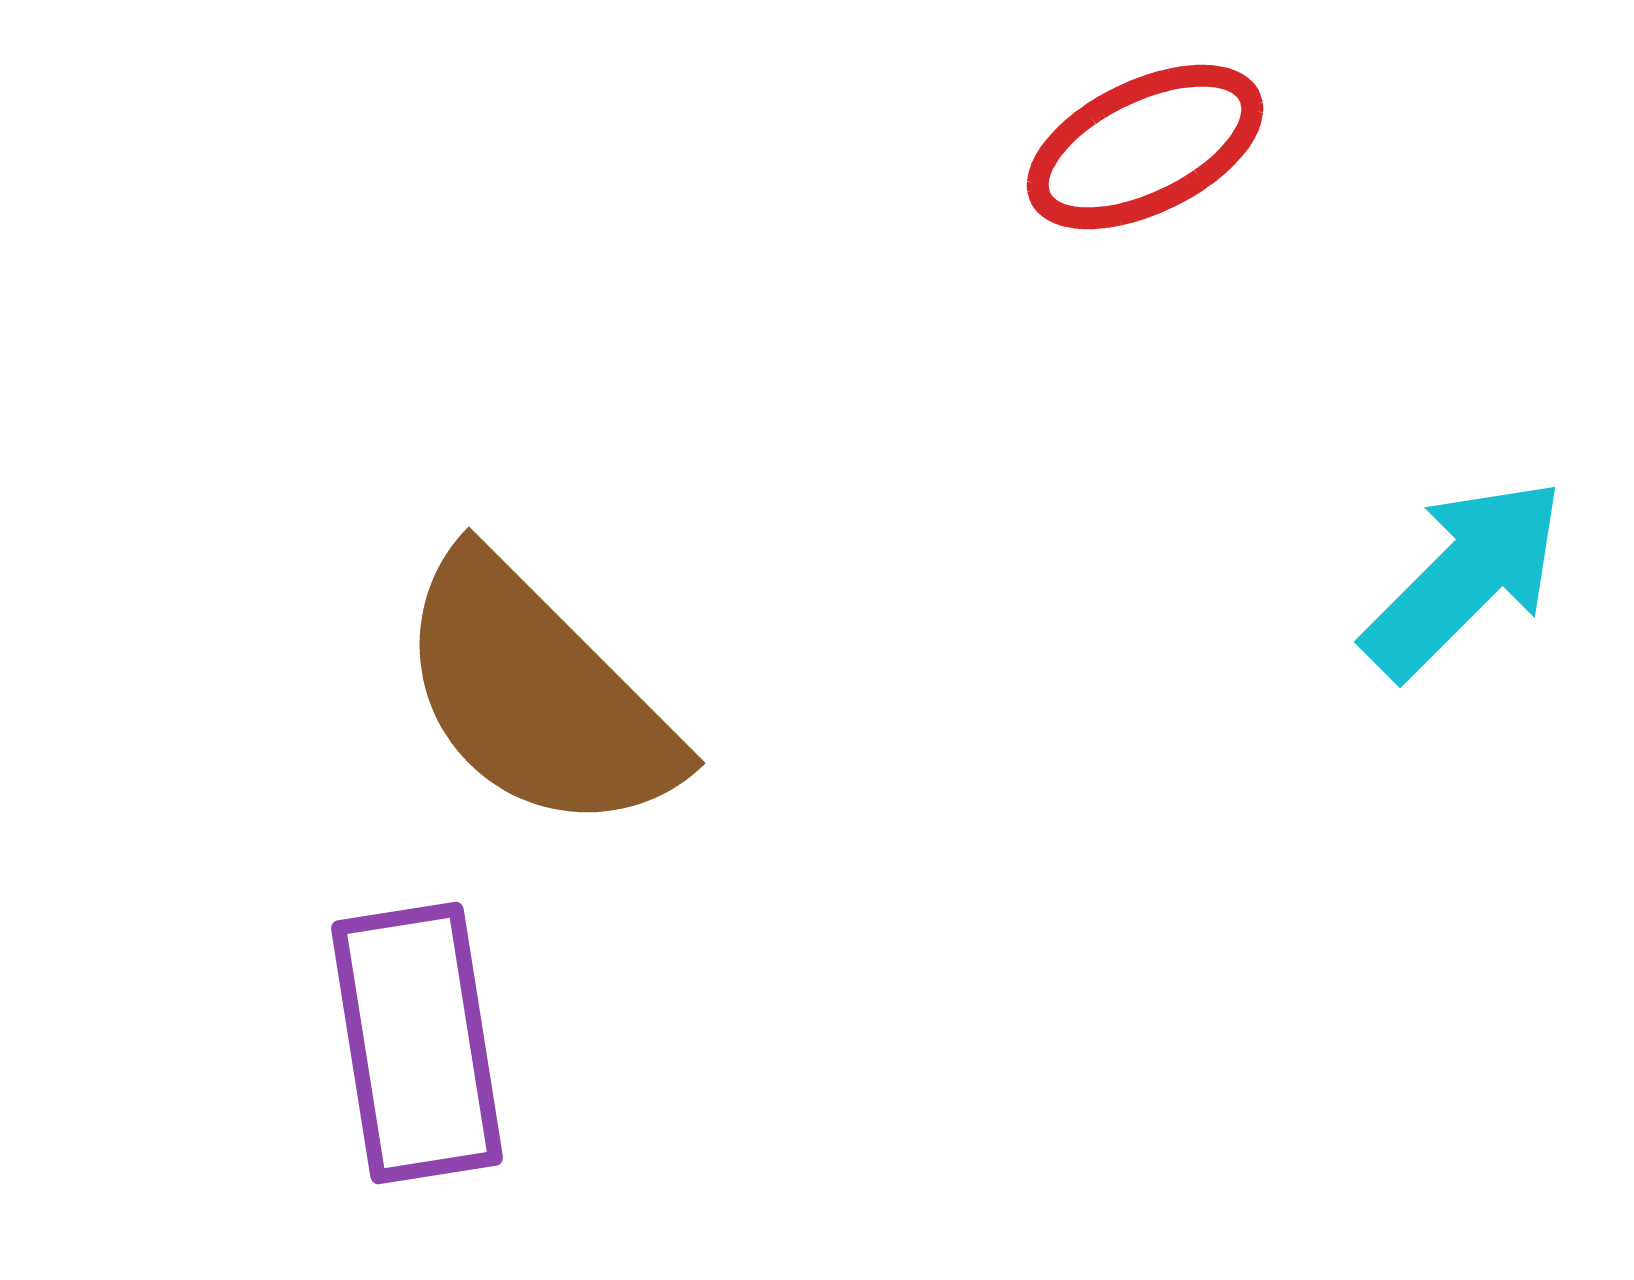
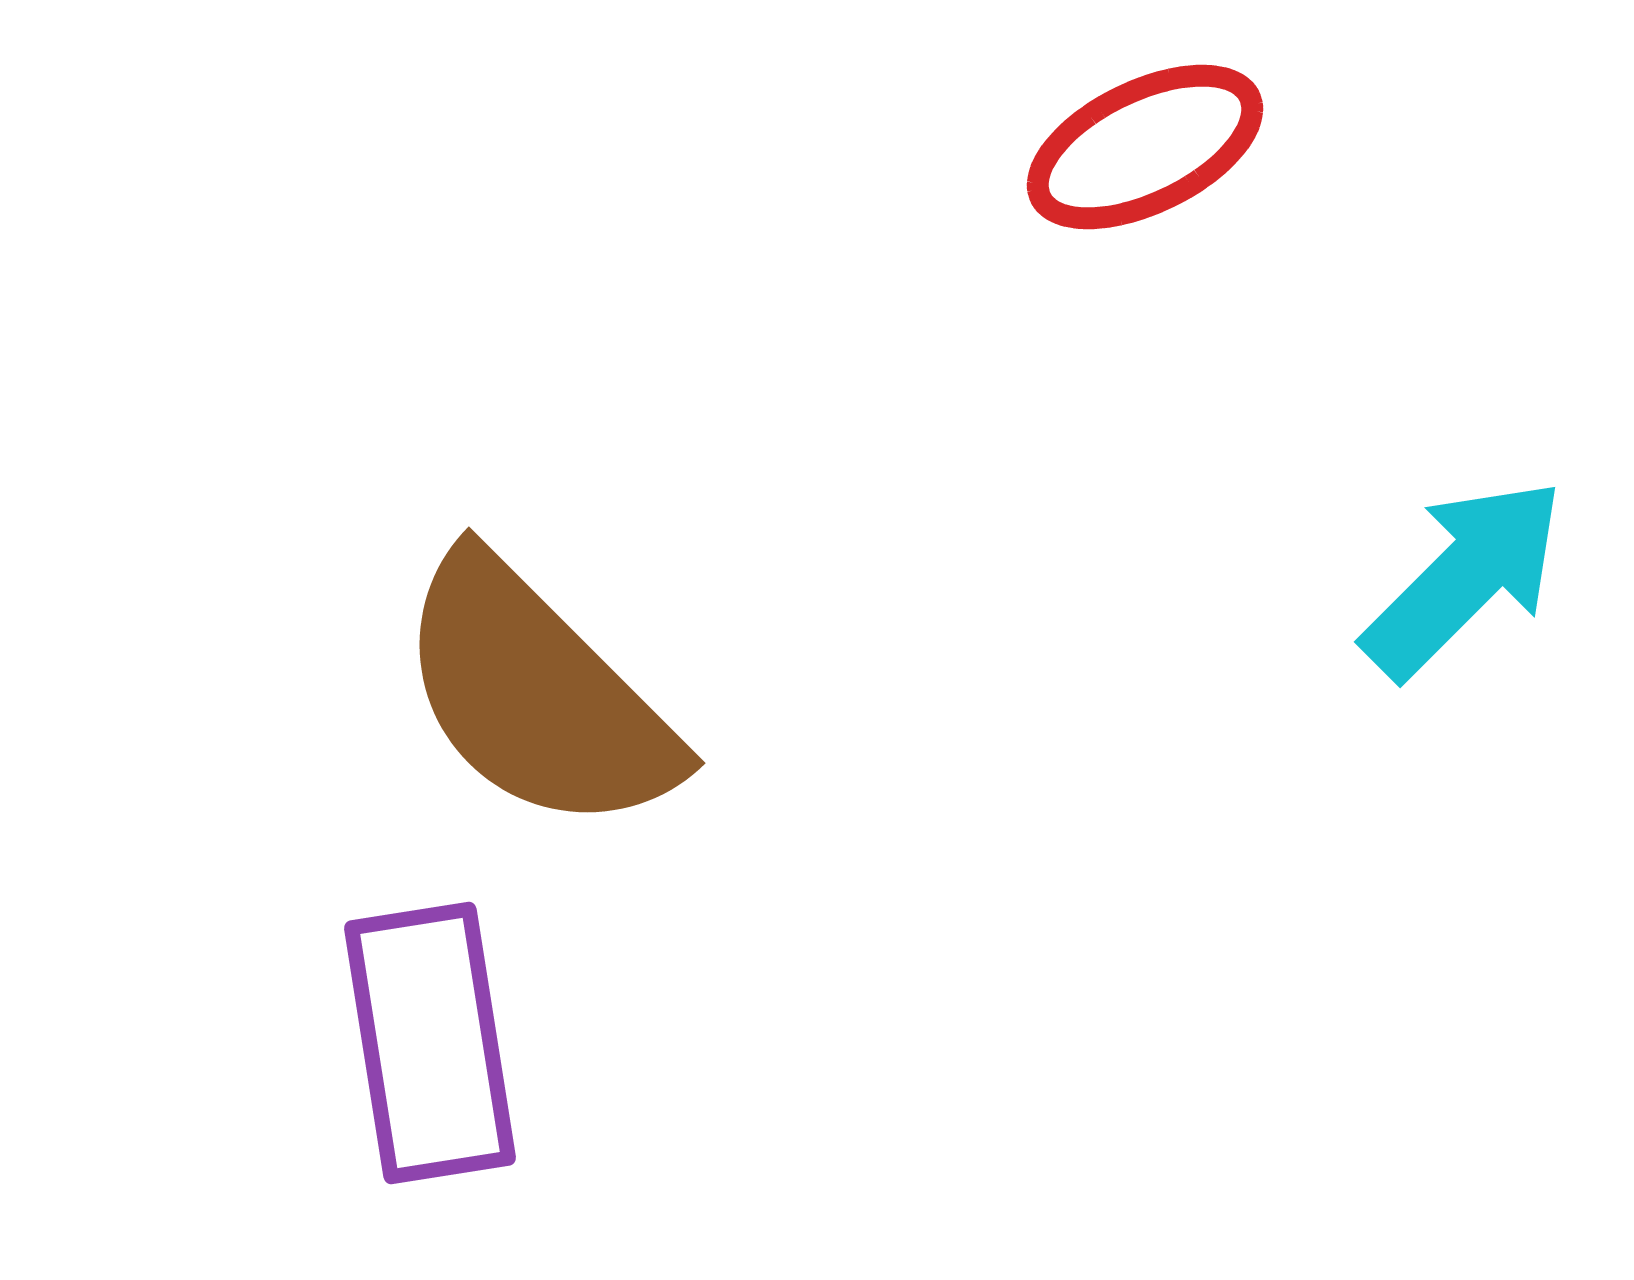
purple rectangle: moved 13 px right
